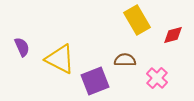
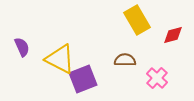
purple square: moved 12 px left, 2 px up
